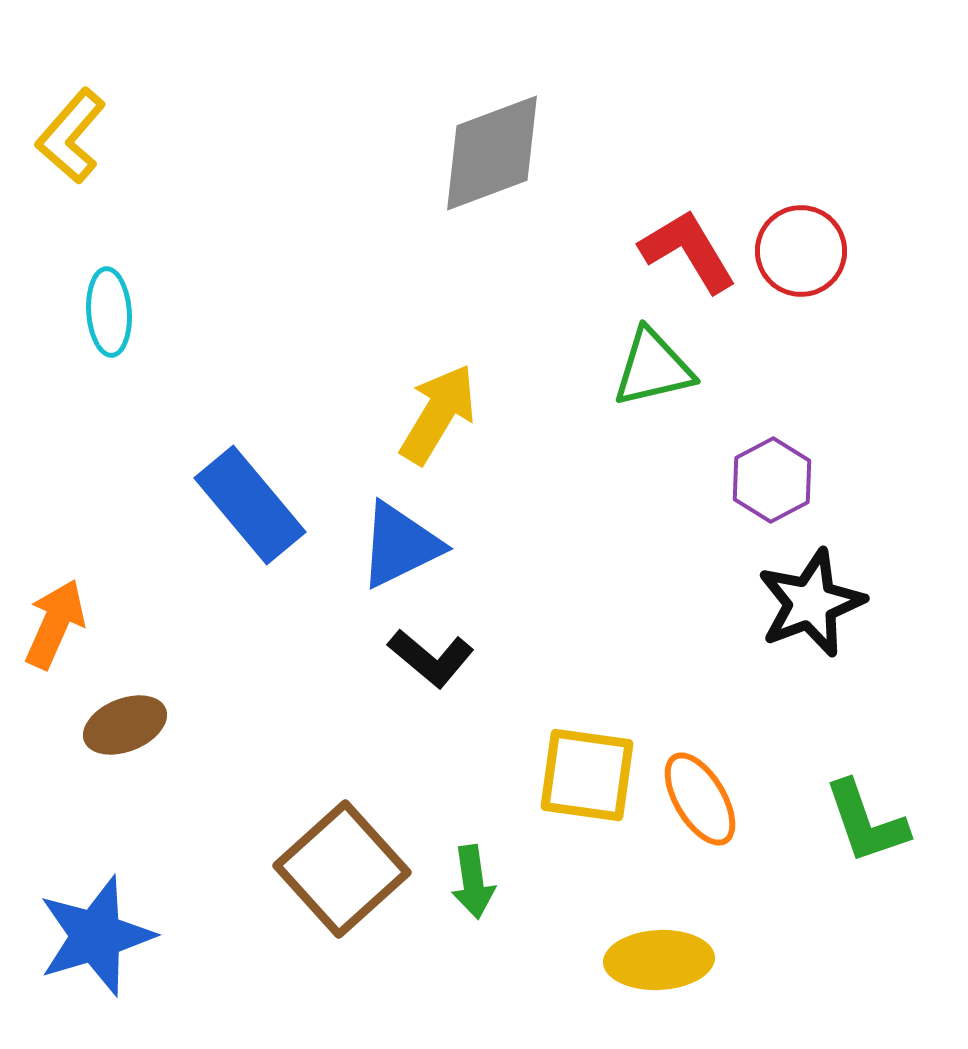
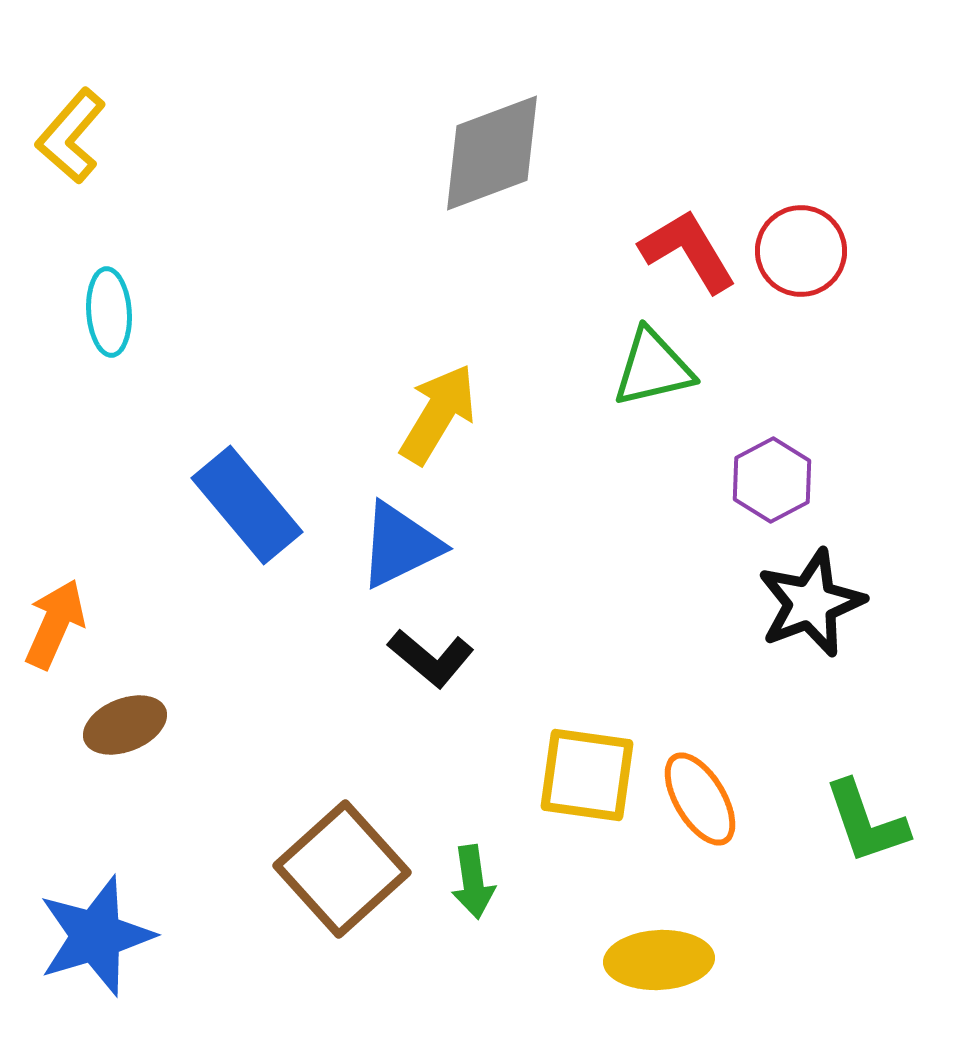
blue rectangle: moved 3 px left
